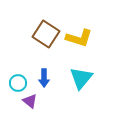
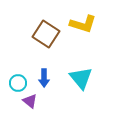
yellow L-shape: moved 4 px right, 14 px up
cyan triangle: rotated 20 degrees counterclockwise
